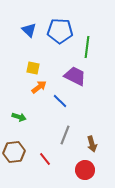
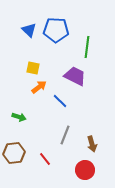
blue pentagon: moved 4 px left, 1 px up
brown hexagon: moved 1 px down
